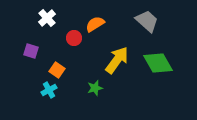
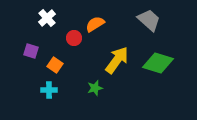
gray trapezoid: moved 2 px right, 1 px up
green diamond: rotated 44 degrees counterclockwise
orange square: moved 2 px left, 5 px up
cyan cross: rotated 28 degrees clockwise
